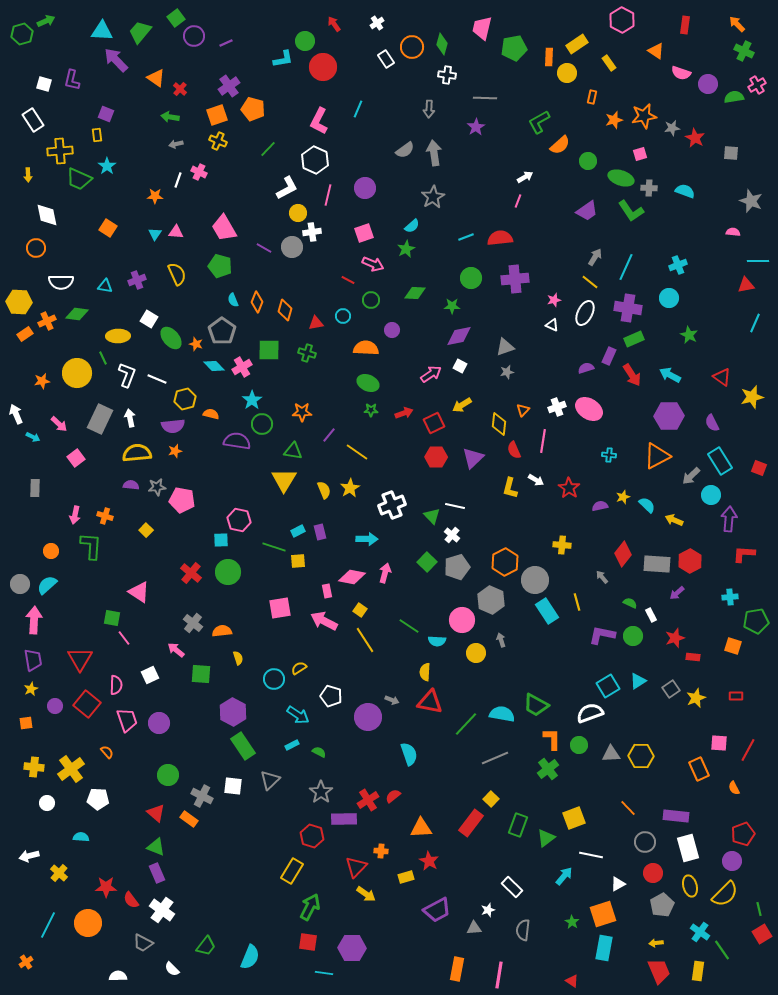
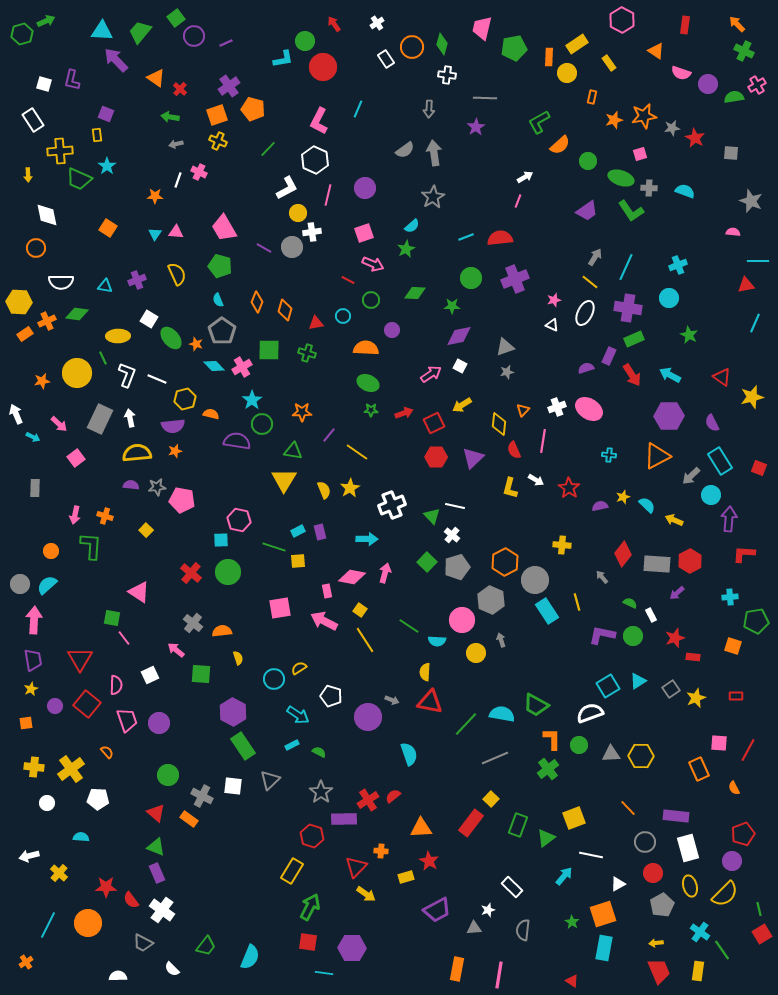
purple cross at (515, 279): rotated 16 degrees counterclockwise
cyan semicircle at (233, 300): moved 15 px left
